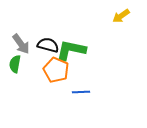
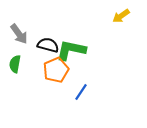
gray arrow: moved 2 px left, 10 px up
orange pentagon: rotated 25 degrees clockwise
blue line: rotated 54 degrees counterclockwise
